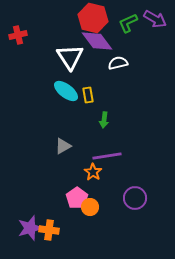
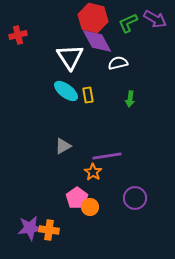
purple diamond: rotated 8 degrees clockwise
green arrow: moved 26 px right, 21 px up
purple star: rotated 10 degrees clockwise
